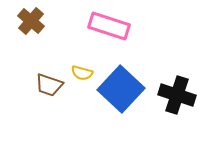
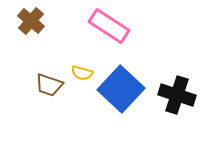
pink rectangle: rotated 15 degrees clockwise
